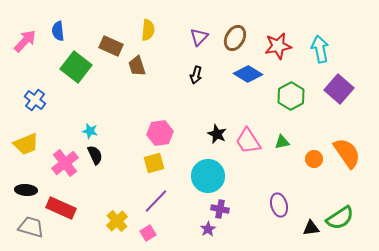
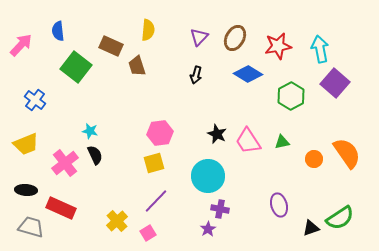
pink arrow: moved 4 px left, 4 px down
purple square: moved 4 px left, 6 px up
black triangle: rotated 12 degrees counterclockwise
